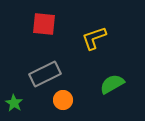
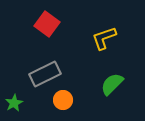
red square: moved 3 px right; rotated 30 degrees clockwise
yellow L-shape: moved 10 px right
green semicircle: rotated 15 degrees counterclockwise
green star: rotated 12 degrees clockwise
